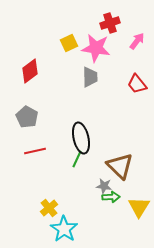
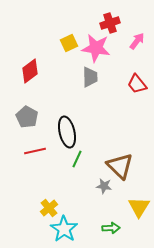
black ellipse: moved 14 px left, 6 px up
green arrow: moved 31 px down
